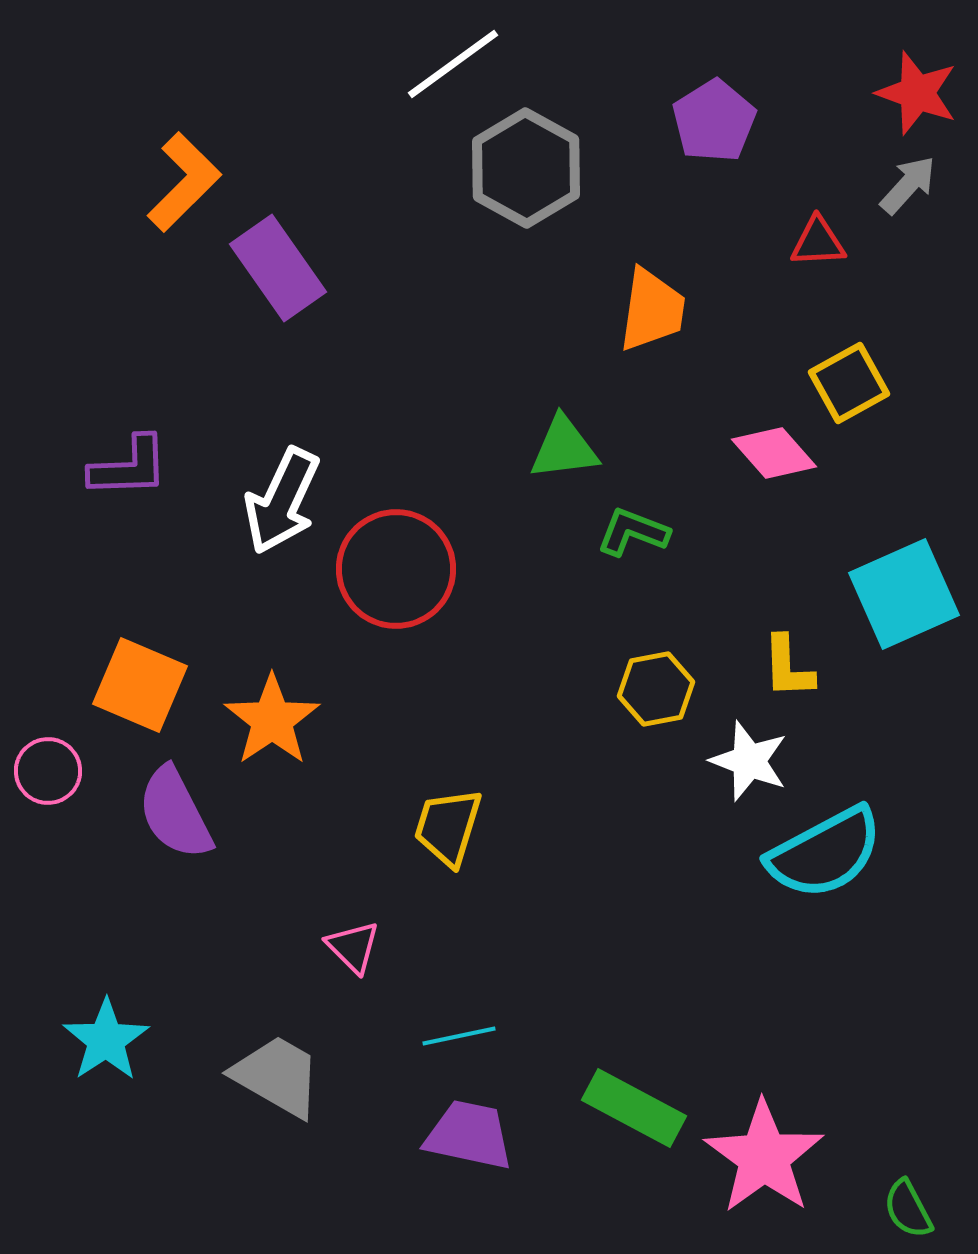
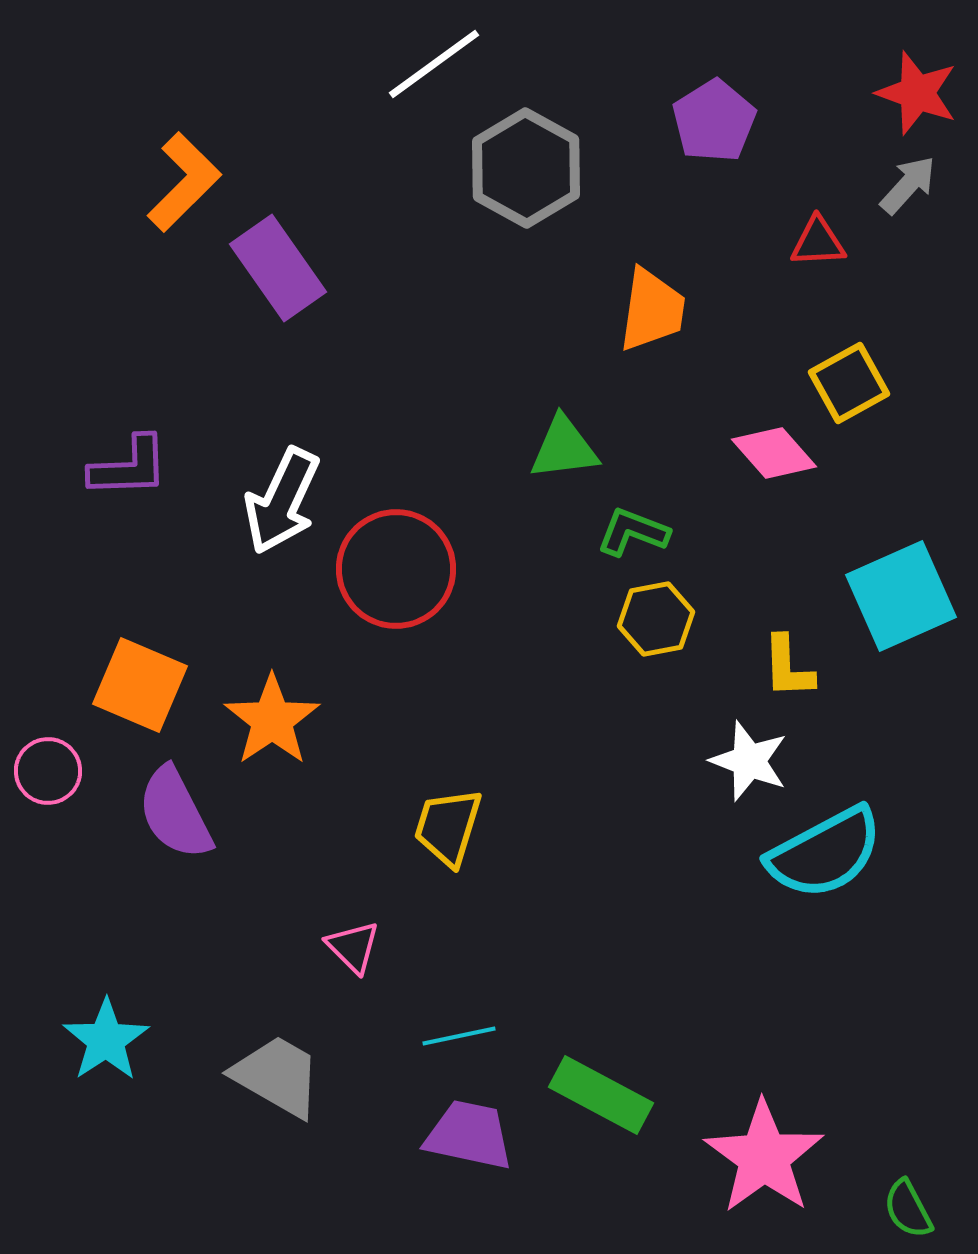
white line: moved 19 px left
cyan square: moved 3 px left, 2 px down
yellow hexagon: moved 70 px up
green rectangle: moved 33 px left, 13 px up
